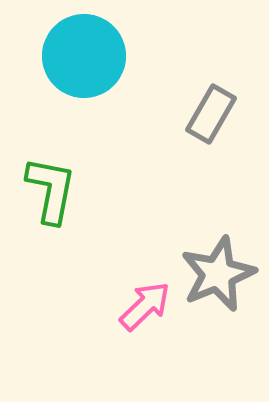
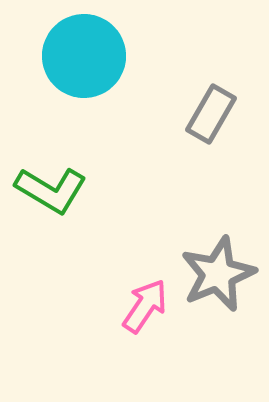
green L-shape: rotated 110 degrees clockwise
pink arrow: rotated 12 degrees counterclockwise
